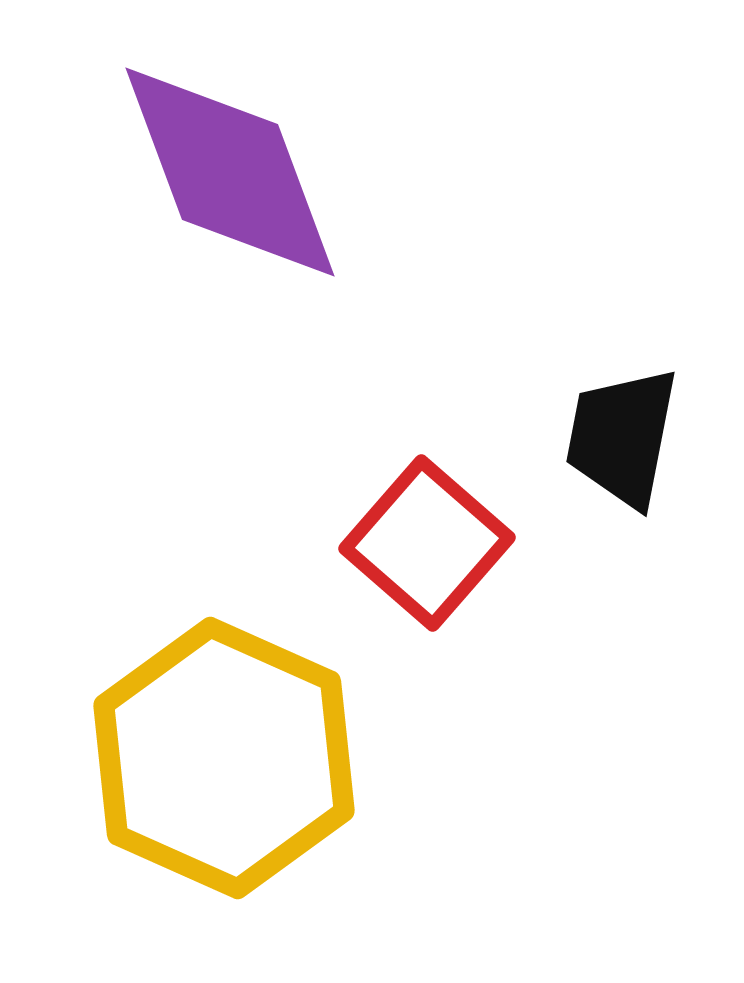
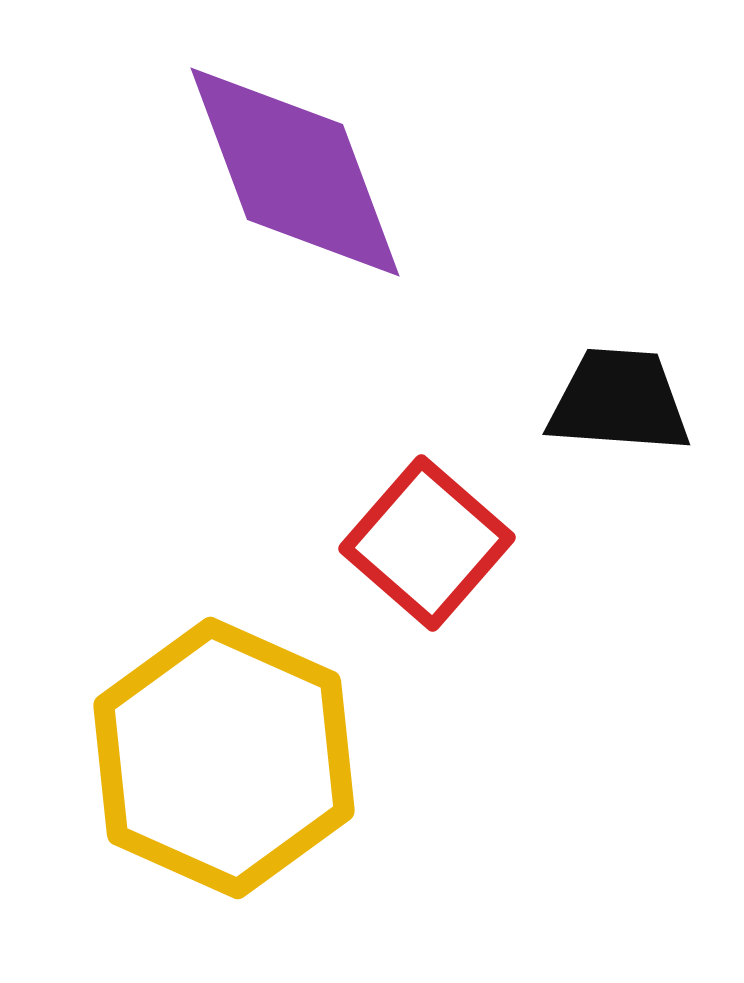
purple diamond: moved 65 px right
black trapezoid: moved 3 px left, 36 px up; rotated 83 degrees clockwise
